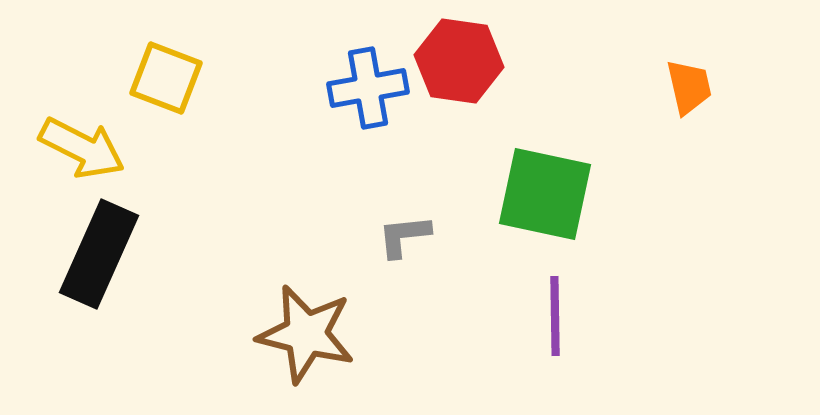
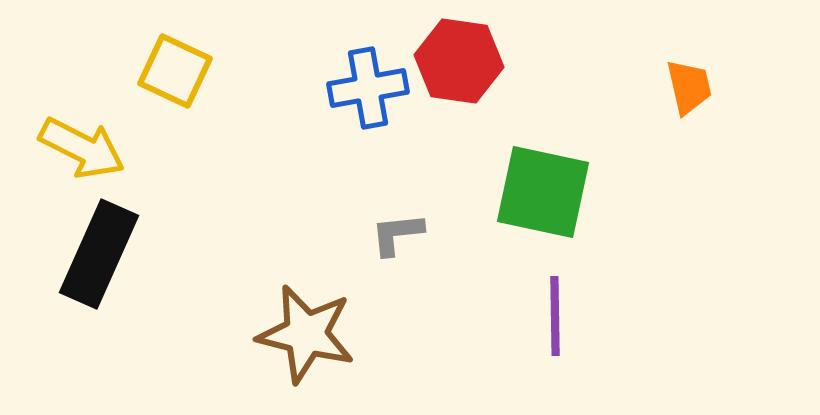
yellow square: moved 9 px right, 7 px up; rotated 4 degrees clockwise
green square: moved 2 px left, 2 px up
gray L-shape: moved 7 px left, 2 px up
